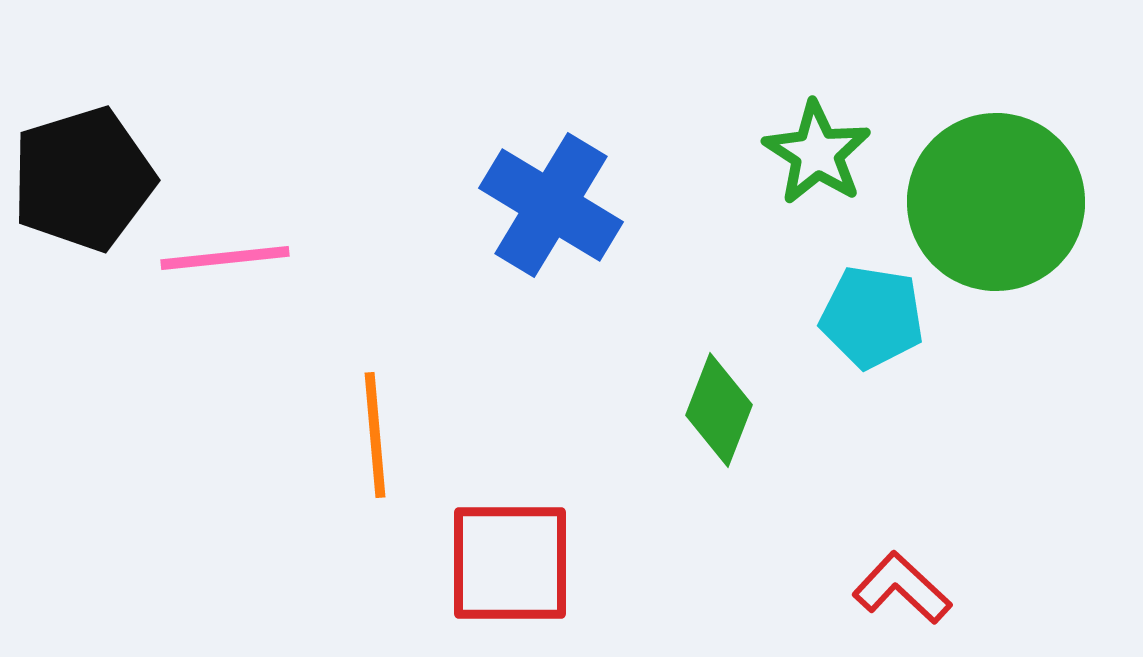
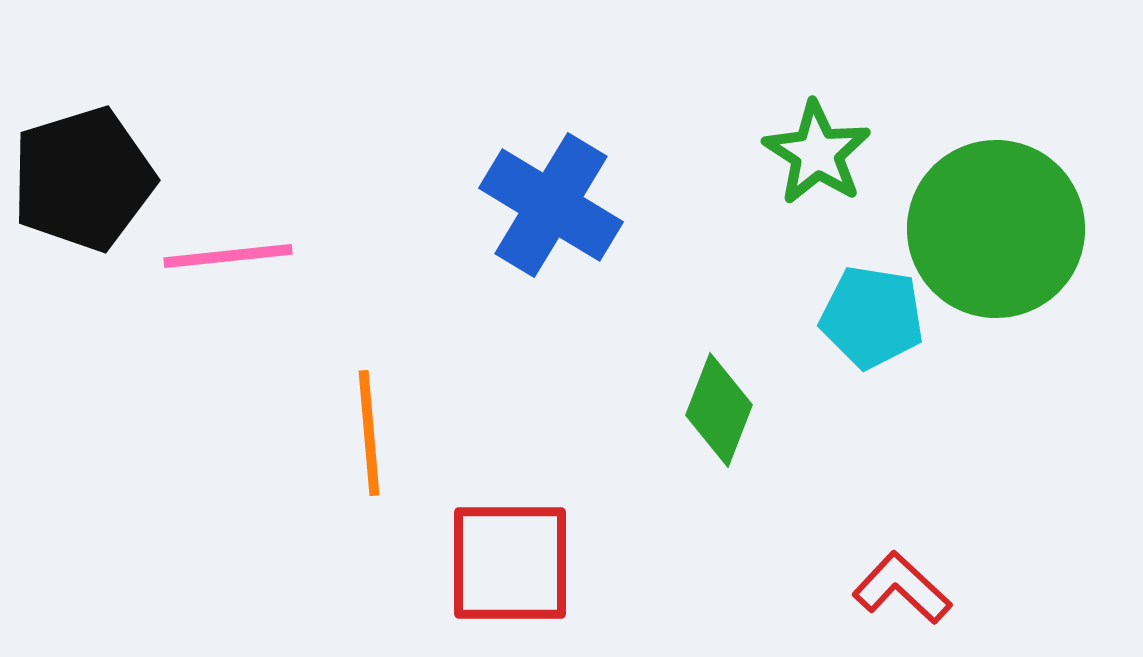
green circle: moved 27 px down
pink line: moved 3 px right, 2 px up
orange line: moved 6 px left, 2 px up
